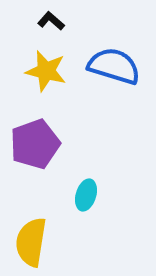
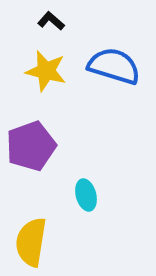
purple pentagon: moved 4 px left, 2 px down
cyan ellipse: rotated 32 degrees counterclockwise
